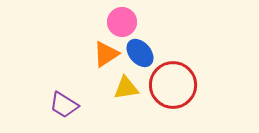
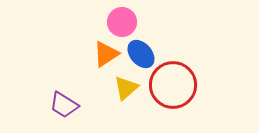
blue ellipse: moved 1 px right, 1 px down
yellow triangle: rotated 32 degrees counterclockwise
